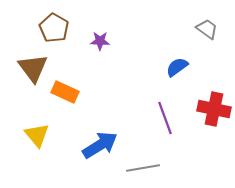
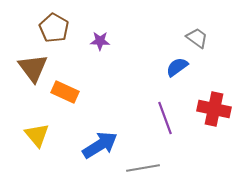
gray trapezoid: moved 10 px left, 9 px down
